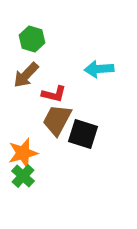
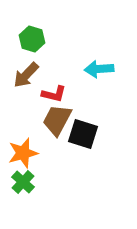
green cross: moved 6 px down
